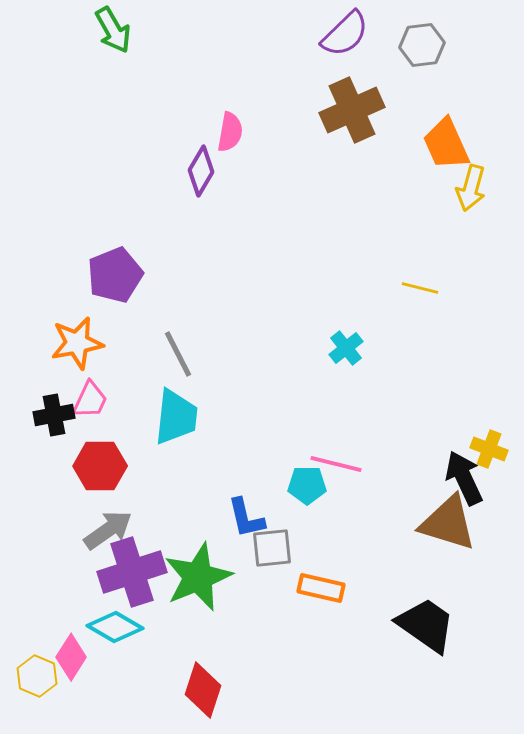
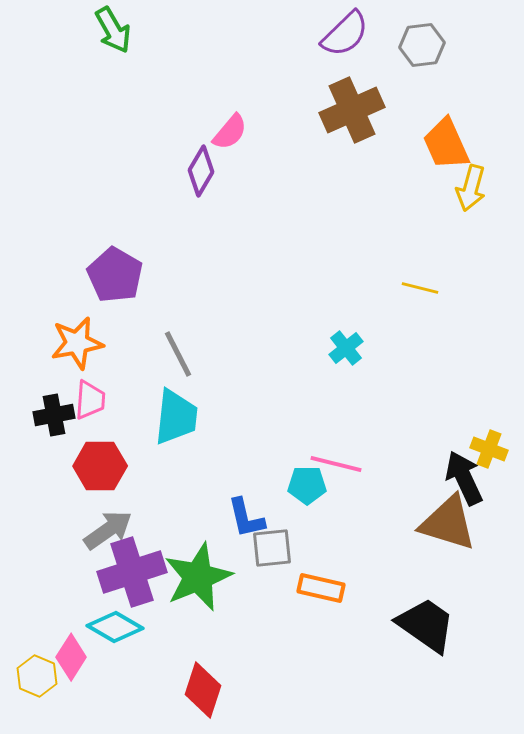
pink semicircle: rotated 30 degrees clockwise
purple pentagon: rotated 20 degrees counterclockwise
pink trapezoid: rotated 21 degrees counterclockwise
